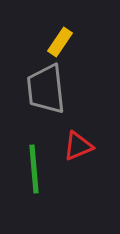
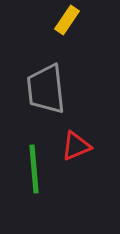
yellow rectangle: moved 7 px right, 22 px up
red triangle: moved 2 px left
